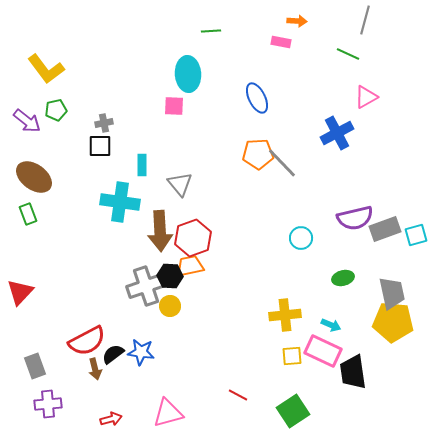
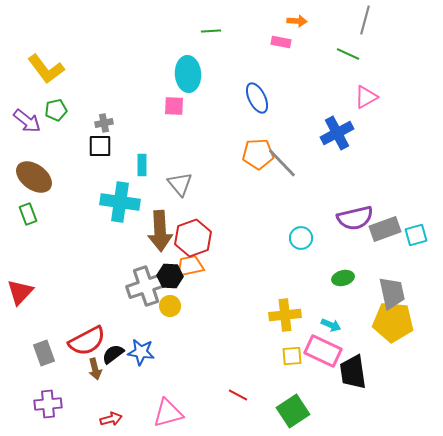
gray rectangle at (35, 366): moved 9 px right, 13 px up
